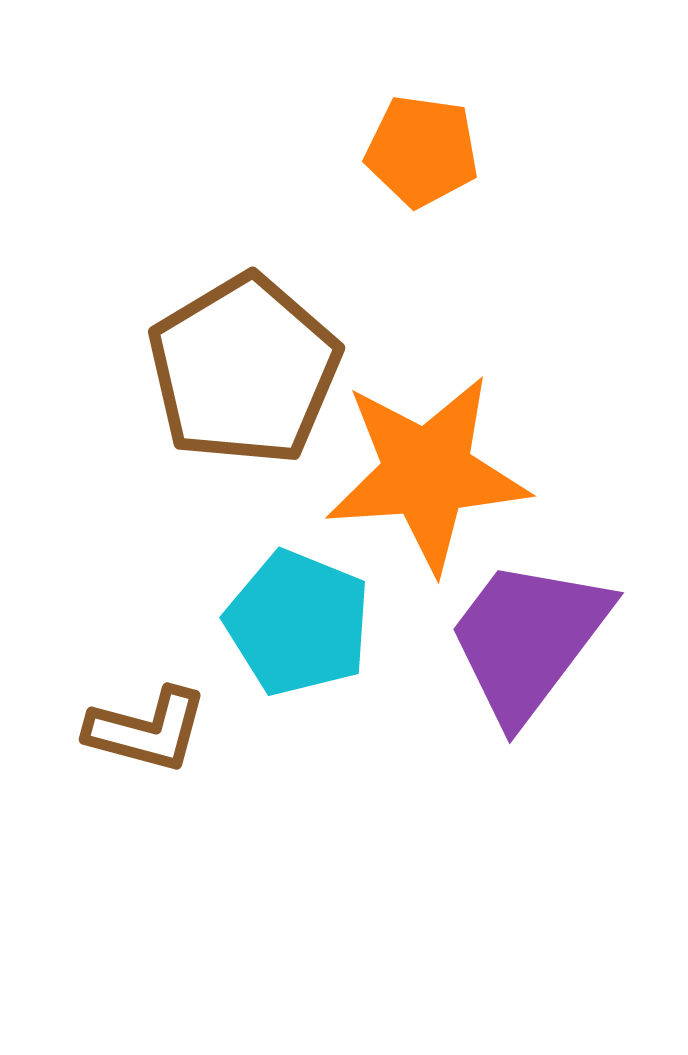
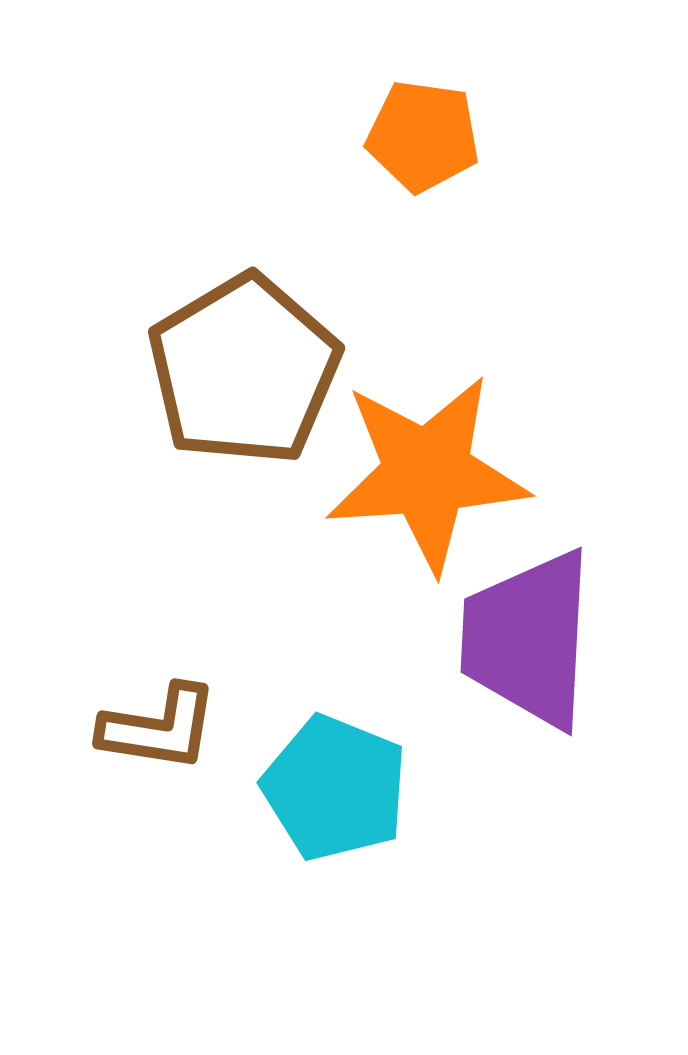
orange pentagon: moved 1 px right, 15 px up
cyan pentagon: moved 37 px right, 165 px down
purple trapezoid: rotated 34 degrees counterclockwise
brown L-shape: moved 12 px right, 2 px up; rotated 6 degrees counterclockwise
